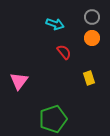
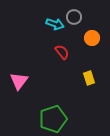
gray circle: moved 18 px left
red semicircle: moved 2 px left
